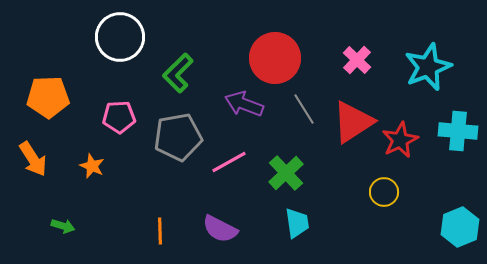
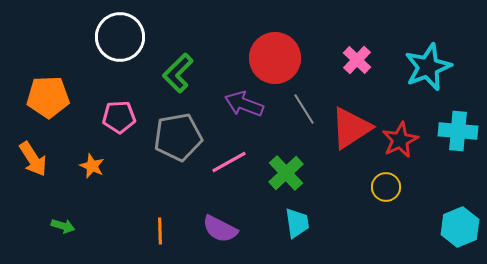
red triangle: moved 2 px left, 6 px down
yellow circle: moved 2 px right, 5 px up
